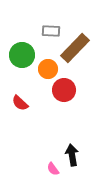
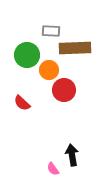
brown rectangle: rotated 44 degrees clockwise
green circle: moved 5 px right
orange circle: moved 1 px right, 1 px down
red semicircle: moved 2 px right
